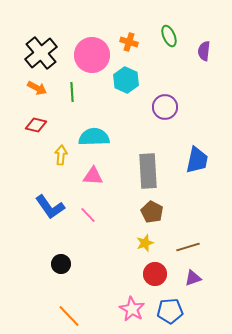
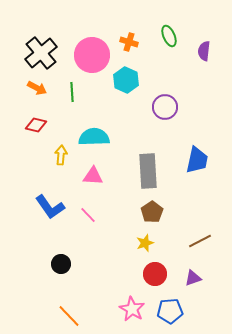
brown pentagon: rotated 10 degrees clockwise
brown line: moved 12 px right, 6 px up; rotated 10 degrees counterclockwise
